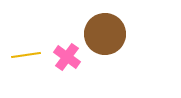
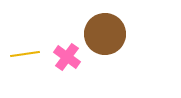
yellow line: moved 1 px left, 1 px up
